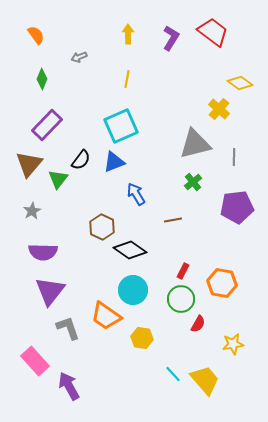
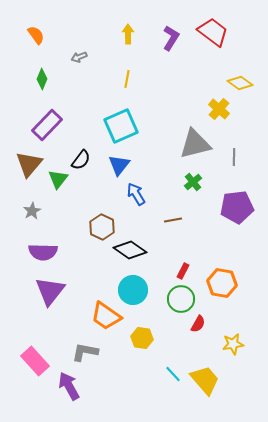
blue triangle: moved 5 px right, 3 px down; rotated 30 degrees counterclockwise
gray L-shape: moved 17 px right, 24 px down; rotated 60 degrees counterclockwise
